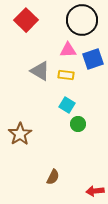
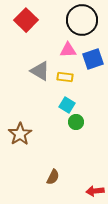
yellow rectangle: moved 1 px left, 2 px down
green circle: moved 2 px left, 2 px up
